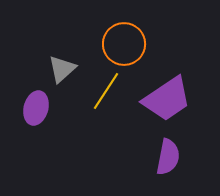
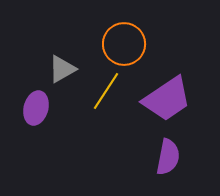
gray triangle: rotated 12 degrees clockwise
